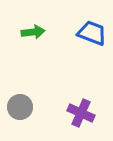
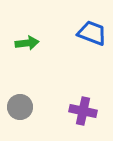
green arrow: moved 6 px left, 11 px down
purple cross: moved 2 px right, 2 px up; rotated 12 degrees counterclockwise
